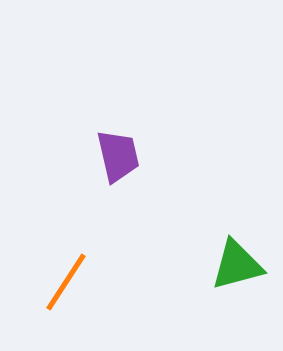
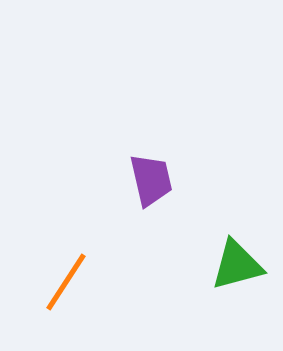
purple trapezoid: moved 33 px right, 24 px down
